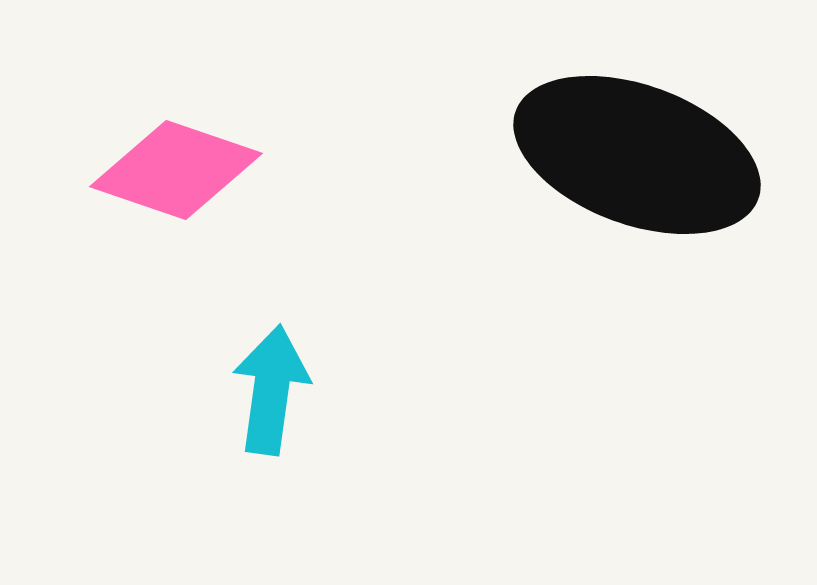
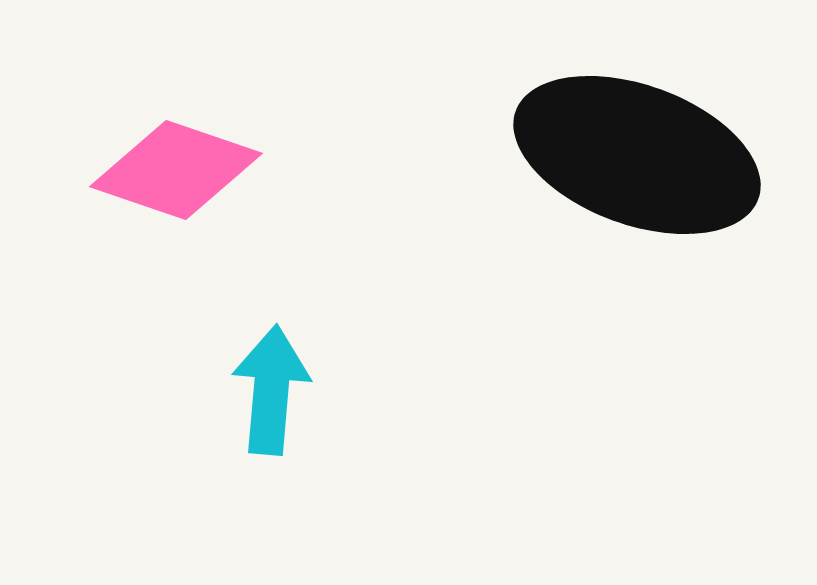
cyan arrow: rotated 3 degrees counterclockwise
